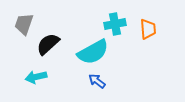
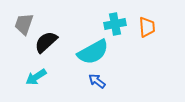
orange trapezoid: moved 1 px left, 2 px up
black semicircle: moved 2 px left, 2 px up
cyan arrow: rotated 20 degrees counterclockwise
